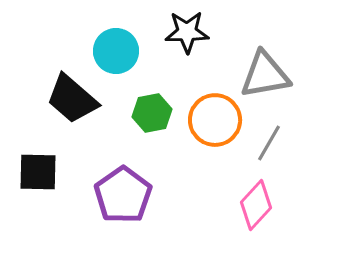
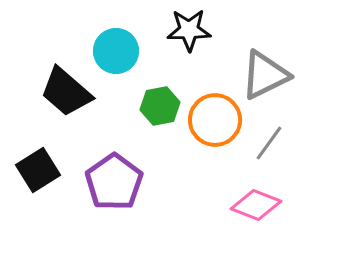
black star: moved 2 px right, 2 px up
gray triangle: rotated 16 degrees counterclockwise
black trapezoid: moved 6 px left, 7 px up
green hexagon: moved 8 px right, 7 px up
gray line: rotated 6 degrees clockwise
black square: moved 2 px up; rotated 33 degrees counterclockwise
purple pentagon: moved 9 px left, 13 px up
pink diamond: rotated 69 degrees clockwise
